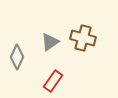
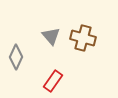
gray triangle: moved 1 px right, 6 px up; rotated 36 degrees counterclockwise
gray diamond: moved 1 px left
